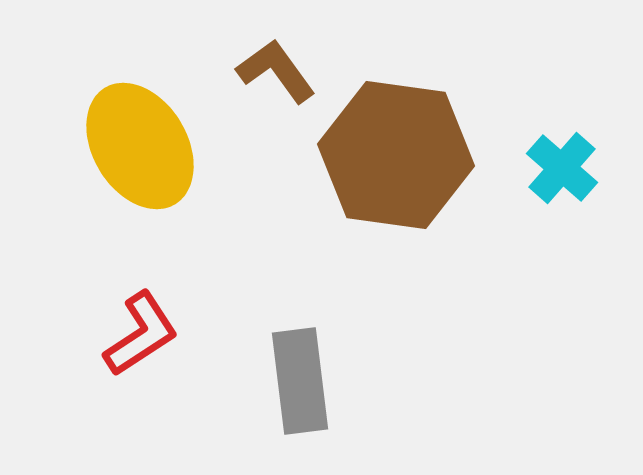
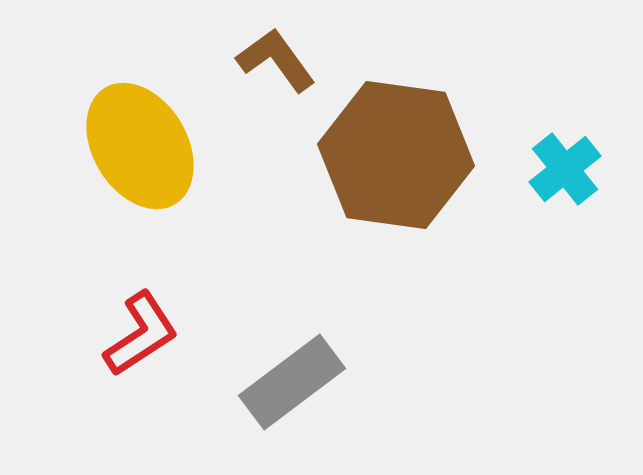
brown L-shape: moved 11 px up
cyan cross: moved 3 px right, 1 px down; rotated 10 degrees clockwise
gray rectangle: moved 8 px left, 1 px down; rotated 60 degrees clockwise
